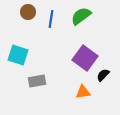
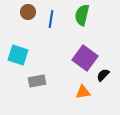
green semicircle: moved 1 px right, 1 px up; rotated 40 degrees counterclockwise
